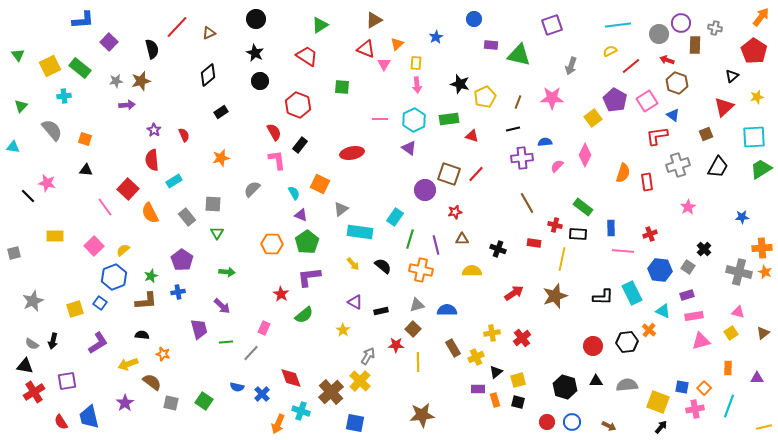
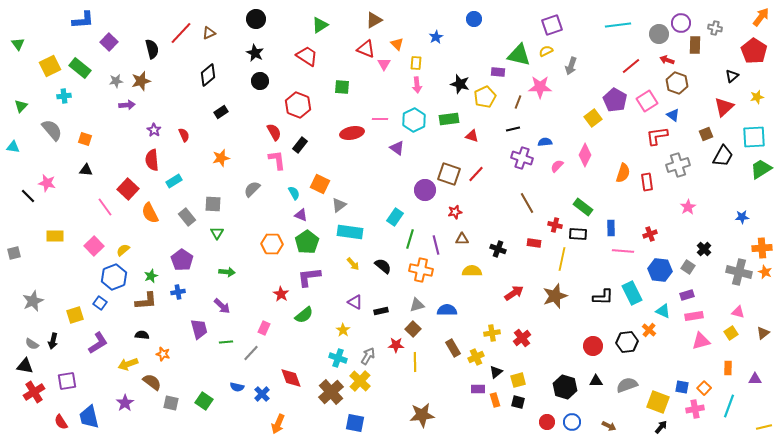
red line at (177, 27): moved 4 px right, 6 px down
orange triangle at (397, 44): rotated 32 degrees counterclockwise
purple rectangle at (491, 45): moved 7 px right, 27 px down
yellow semicircle at (610, 51): moved 64 px left
green triangle at (18, 55): moved 11 px up
pink star at (552, 98): moved 12 px left, 11 px up
purple triangle at (409, 148): moved 12 px left
red ellipse at (352, 153): moved 20 px up
purple cross at (522, 158): rotated 25 degrees clockwise
black trapezoid at (718, 167): moved 5 px right, 11 px up
gray triangle at (341, 209): moved 2 px left, 4 px up
cyan rectangle at (360, 232): moved 10 px left
yellow square at (75, 309): moved 6 px down
yellow line at (418, 362): moved 3 px left
purple triangle at (757, 378): moved 2 px left, 1 px down
gray semicircle at (627, 385): rotated 15 degrees counterclockwise
cyan cross at (301, 411): moved 37 px right, 53 px up
